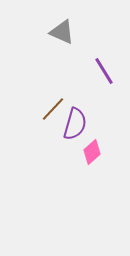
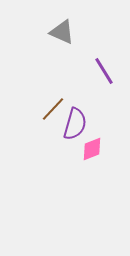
pink diamond: moved 3 px up; rotated 20 degrees clockwise
